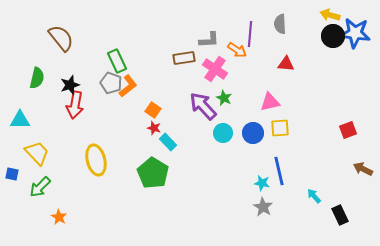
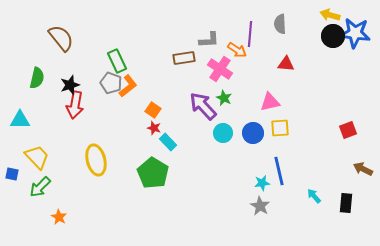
pink cross: moved 5 px right
yellow trapezoid: moved 4 px down
cyan star: rotated 21 degrees counterclockwise
gray star: moved 3 px left, 1 px up
black rectangle: moved 6 px right, 12 px up; rotated 30 degrees clockwise
